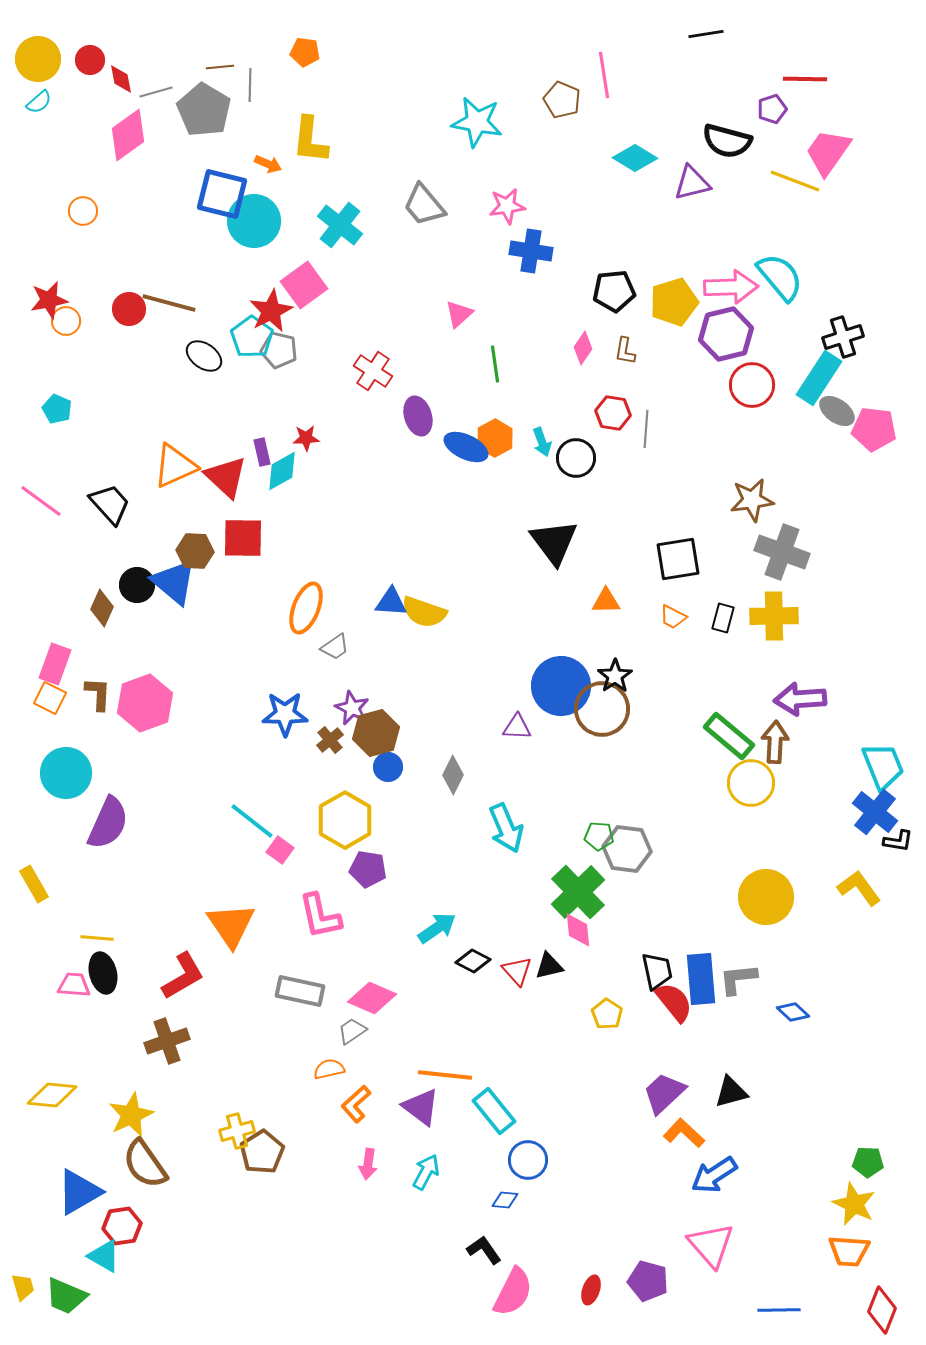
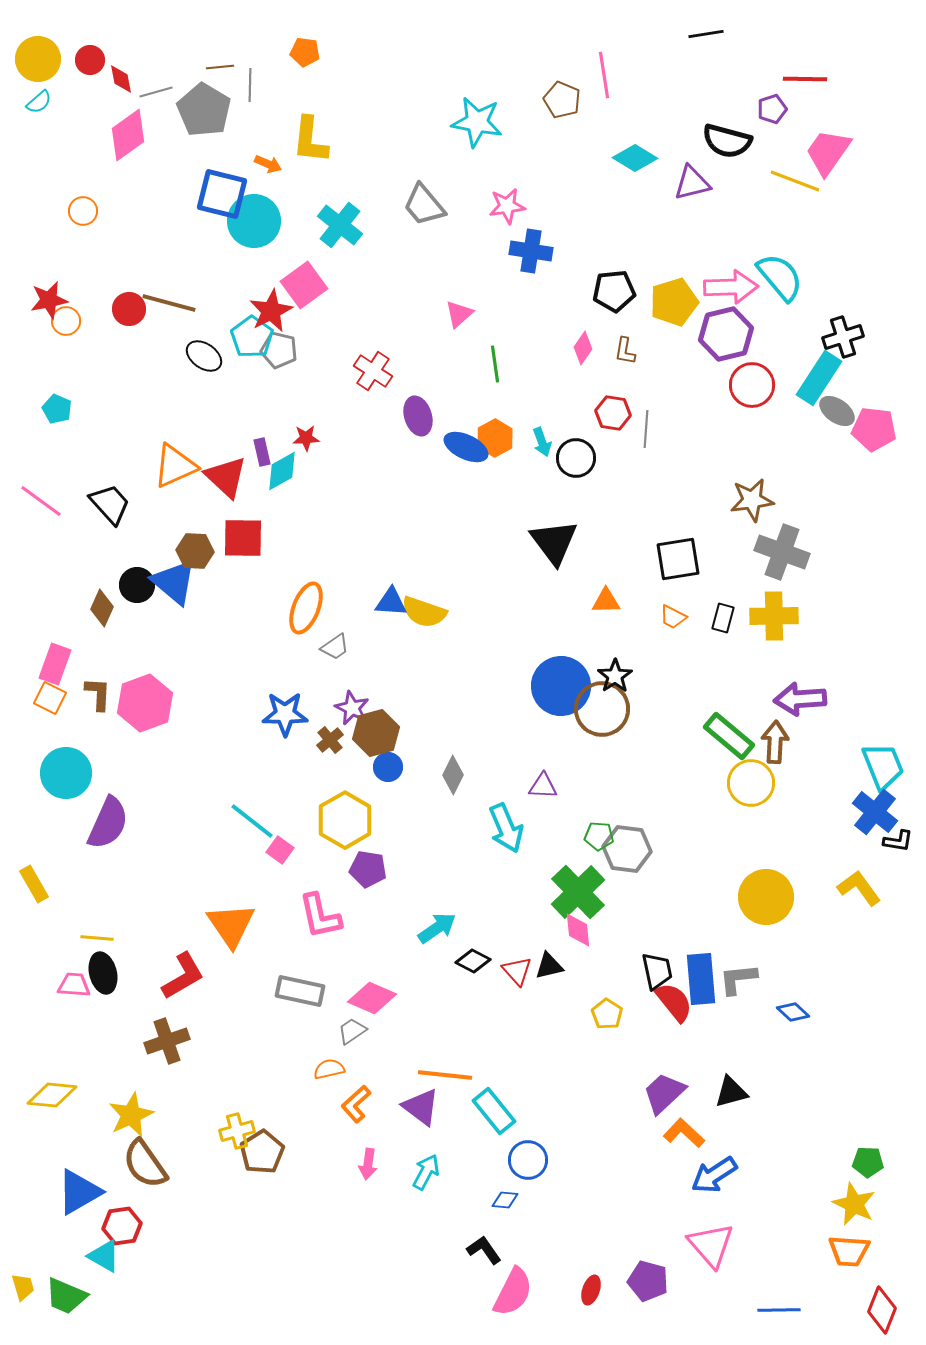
purple triangle at (517, 727): moved 26 px right, 59 px down
